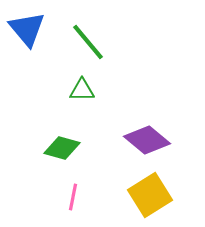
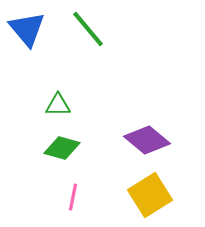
green line: moved 13 px up
green triangle: moved 24 px left, 15 px down
